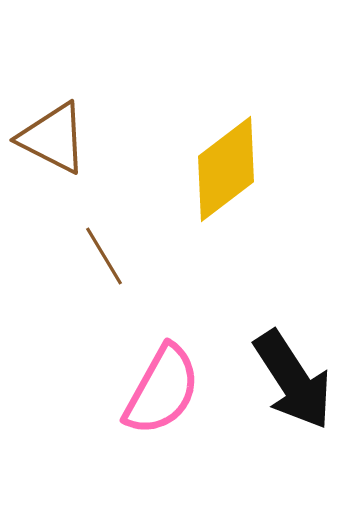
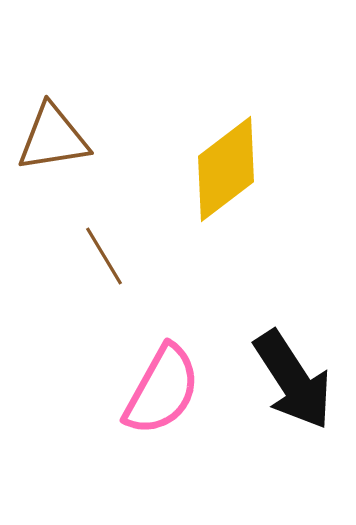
brown triangle: rotated 36 degrees counterclockwise
